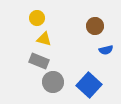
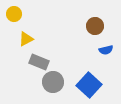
yellow circle: moved 23 px left, 4 px up
yellow triangle: moved 18 px left; rotated 42 degrees counterclockwise
gray rectangle: moved 1 px down
